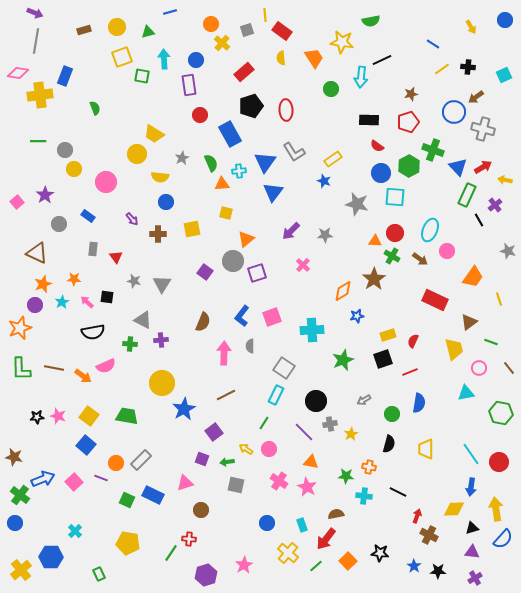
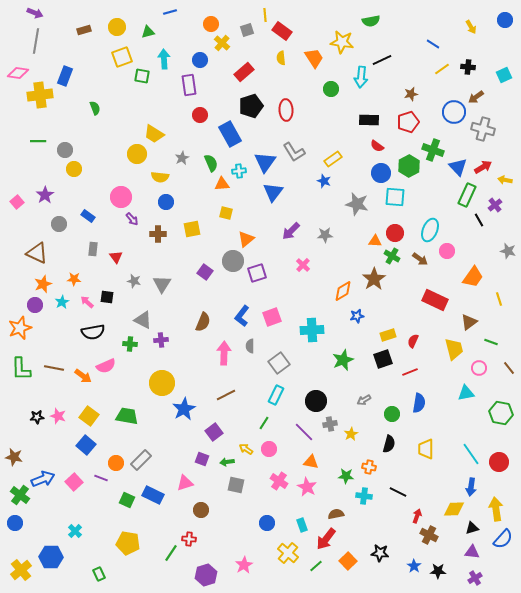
blue circle at (196, 60): moved 4 px right
pink circle at (106, 182): moved 15 px right, 15 px down
gray square at (284, 368): moved 5 px left, 5 px up; rotated 20 degrees clockwise
